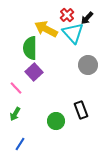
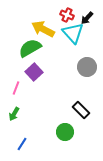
red cross: rotated 24 degrees counterclockwise
yellow arrow: moved 3 px left
green semicircle: rotated 60 degrees clockwise
gray circle: moved 1 px left, 2 px down
pink line: rotated 64 degrees clockwise
black rectangle: rotated 24 degrees counterclockwise
green arrow: moved 1 px left
green circle: moved 9 px right, 11 px down
blue line: moved 2 px right
